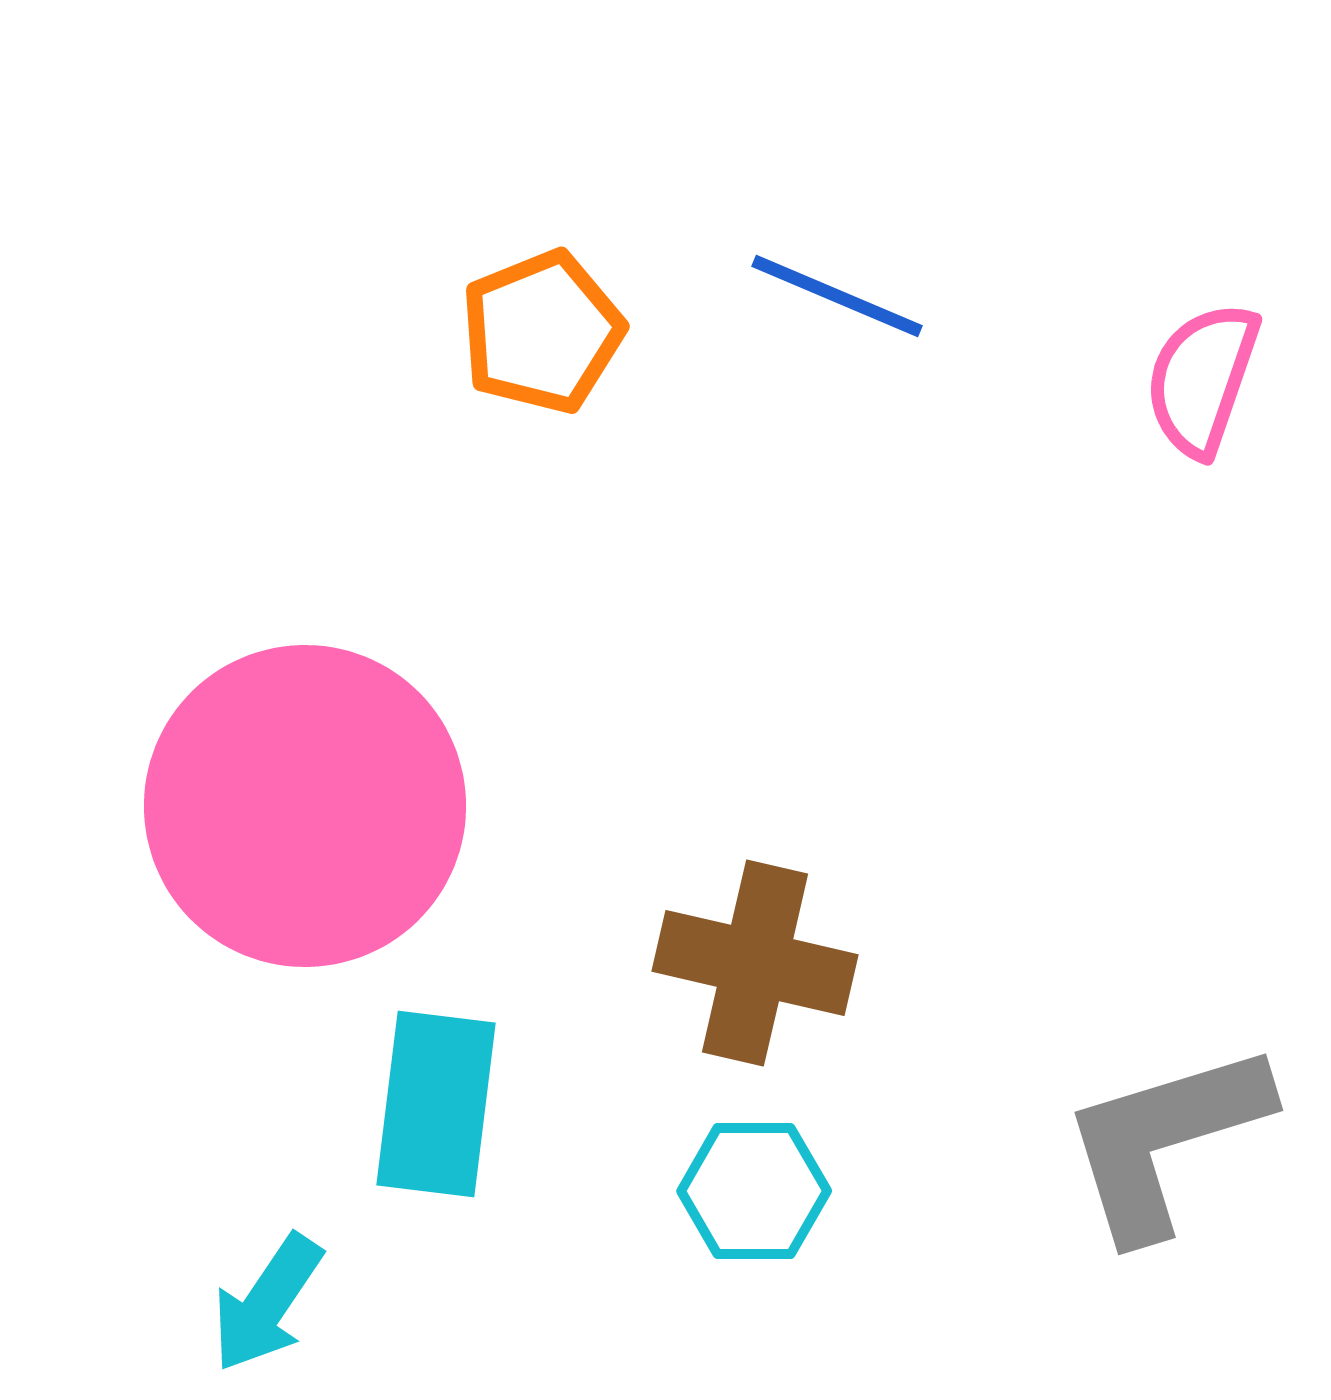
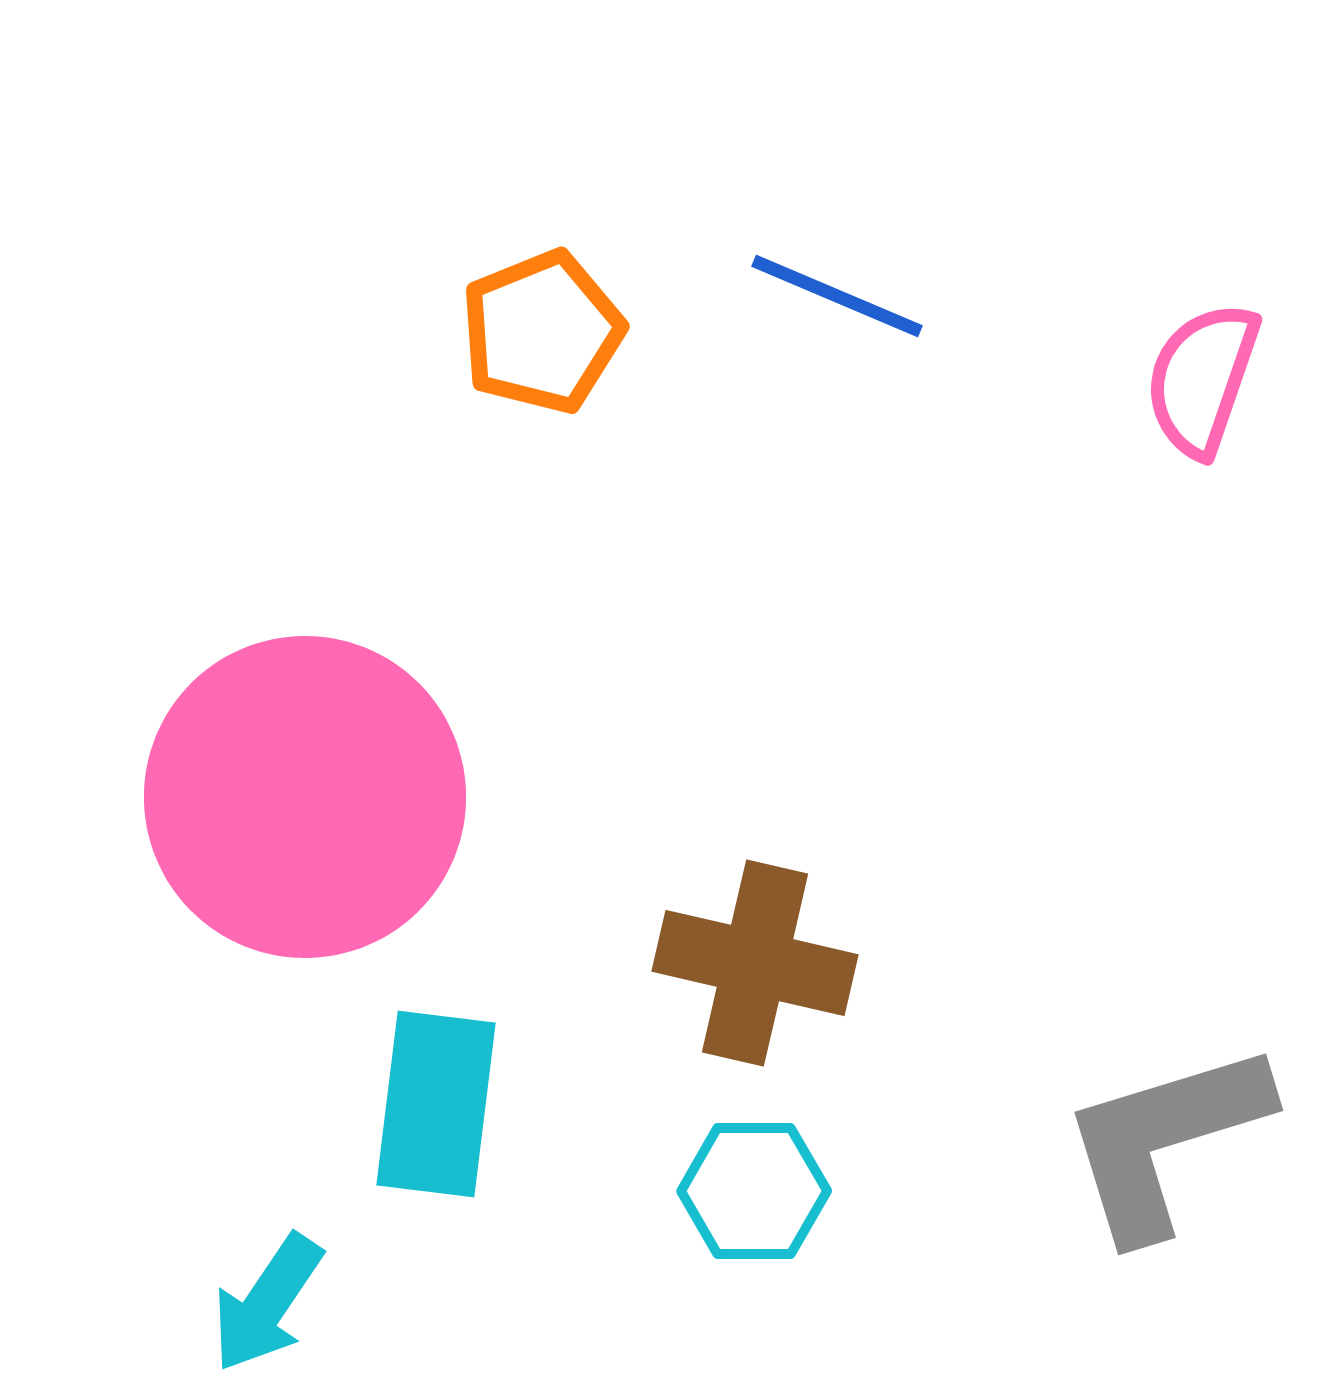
pink circle: moved 9 px up
